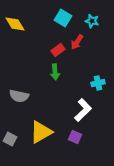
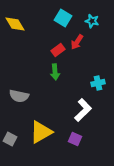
purple square: moved 2 px down
